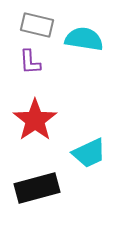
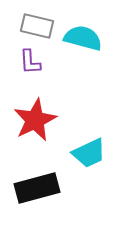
gray rectangle: moved 1 px down
cyan semicircle: moved 1 px left, 1 px up; rotated 6 degrees clockwise
red star: rotated 9 degrees clockwise
